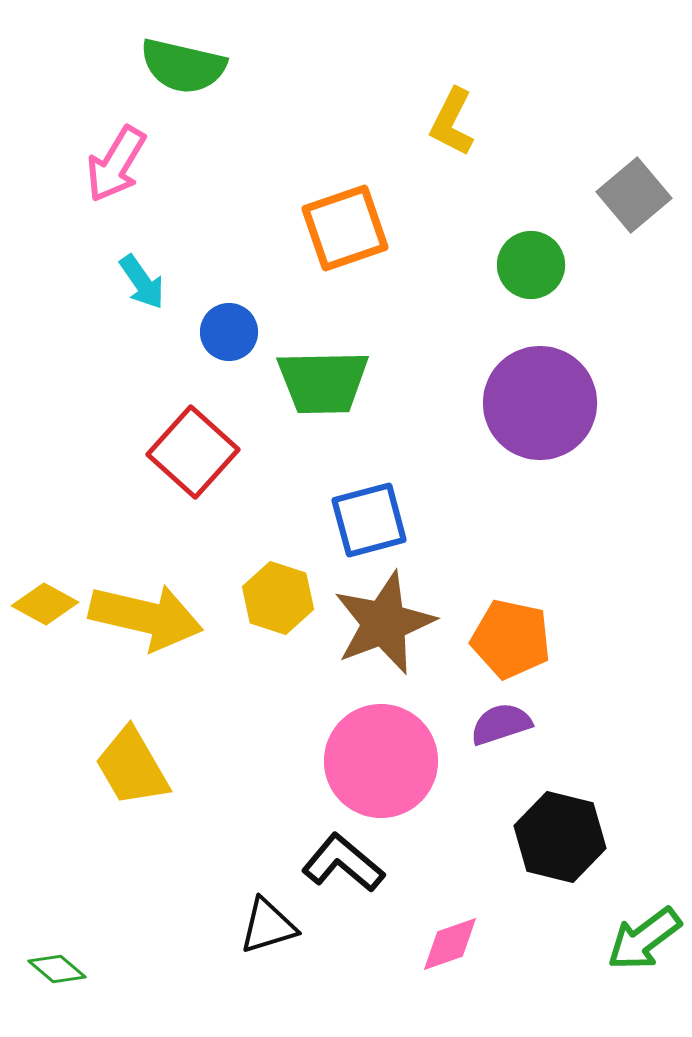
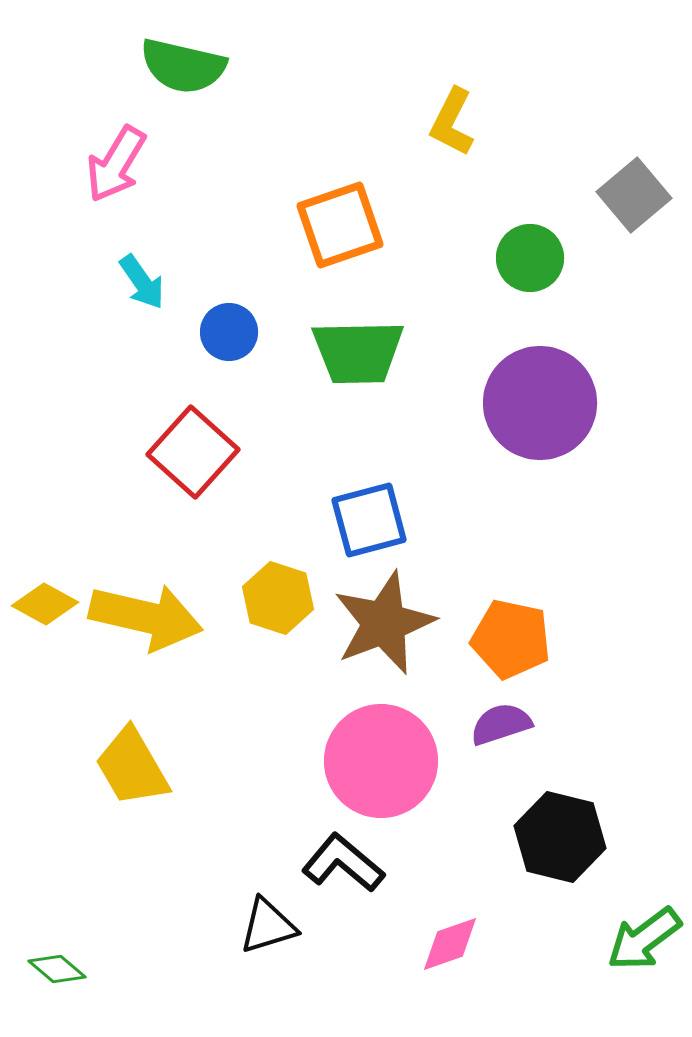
orange square: moved 5 px left, 3 px up
green circle: moved 1 px left, 7 px up
green trapezoid: moved 35 px right, 30 px up
